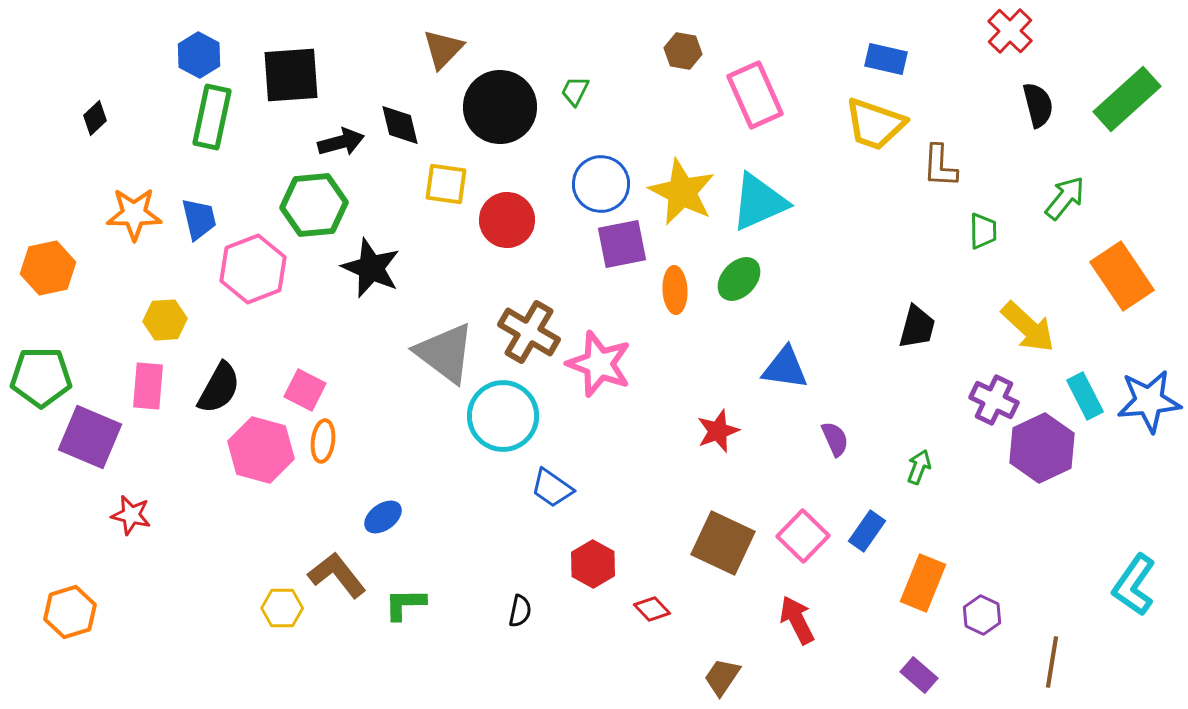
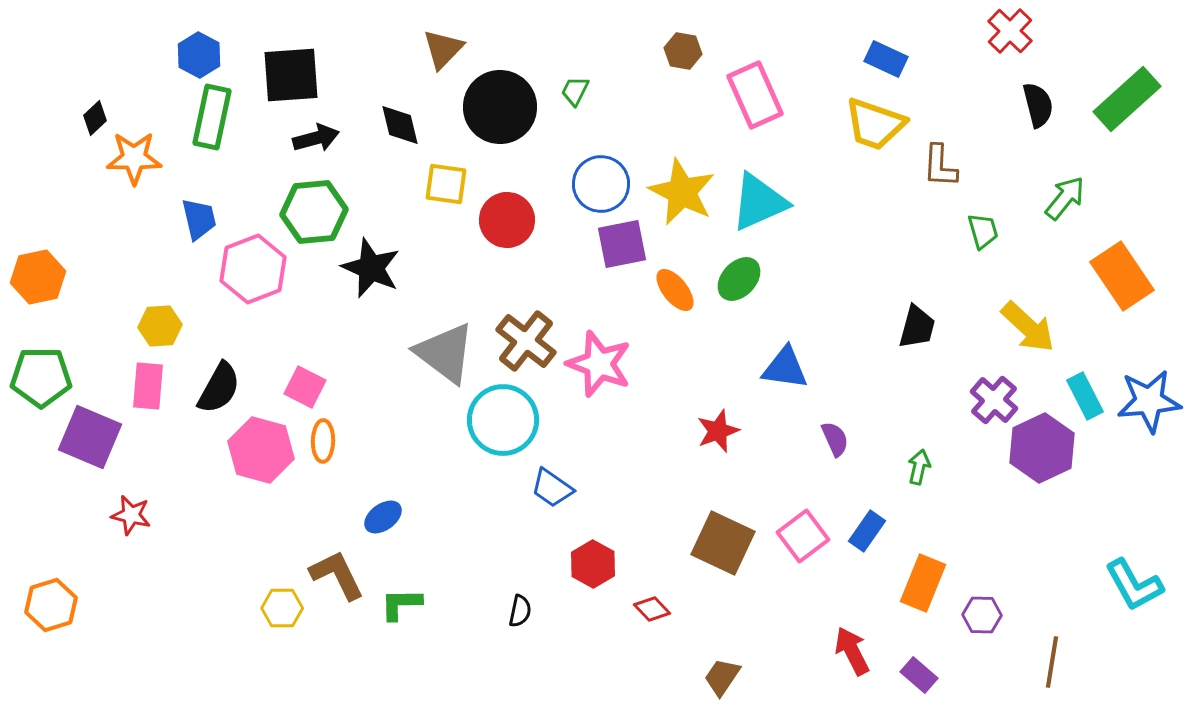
blue rectangle at (886, 59): rotated 12 degrees clockwise
black arrow at (341, 142): moved 25 px left, 4 px up
green hexagon at (314, 205): moved 7 px down
orange star at (134, 214): moved 56 px up
green trapezoid at (983, 231): rotated 15 degrees counterclockwise
orange hexagon at (48, 268): moved 10 px left, 9 px down
orange ellipse at (675, 290): rotated 36 degrees counterclockwise
yellow hexagon at (165, 320): moved 5 px left, 6 px down
brown cross at (529, 332): moved 3 px left, 9 px down; rotated 8 degrees clockwise
pink square at (305, 390): moved 3 px up
purple cross at (994, 400): rotated 15 degrees clockwise
cyan circle at (503, 416): moved 4 px down
orange ellipse at (323, 441): rotated 6 degrees counterclockwise
green arrow at (919, 467): rotated 8 degrees counterclockwise
pink square at (803, 536): rotated 9 degrees clockwise
brown L-shape at (337, 575): rotated 12 degrees clockwise
cyan L-shape at (1134, 585): rotated 64 degrees counterclockwise
green L-shape at (405, 604): moved 4 px left
orange hexagon at (70, 612): moved 19 px left, 7 px up
purple hexagon at (982, 615): rotated 24 degrees counterclockwise
red arrow at (797, 620): moved 55 px right, 31 px down
